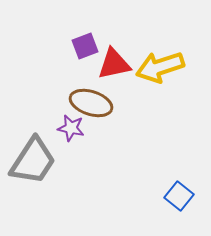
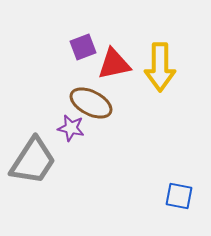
purple square: moved 2 px left, 1 px down
yellow arrow: rotated 72 degrees counterclockwise
brown ellipse: rotated 9 degrees clockwise
blue square: rotated 28 degrees counterclockwise
